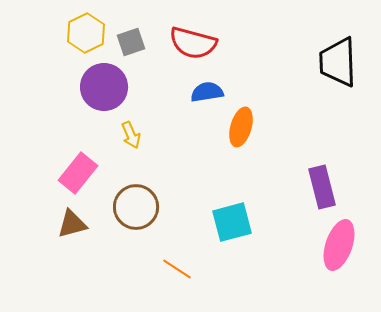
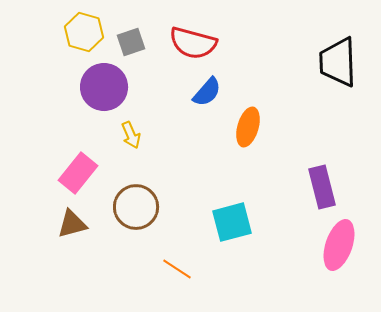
yellow hexagon: moved 2 px left, 1 px up; rotated 18 degrees counterclockwise
blue semicircle: rotated 140 degrees clockwise
orange ellipse: moved 7 px right
